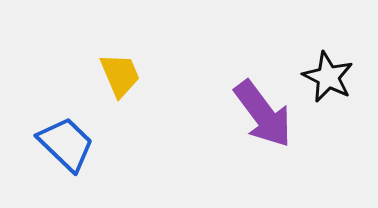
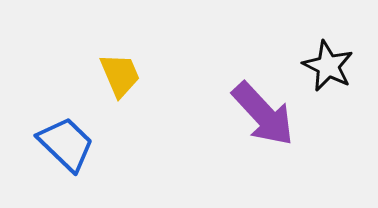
black star: moved 11 px up
purple arrow: rotated 6 degrees counterclockwise
